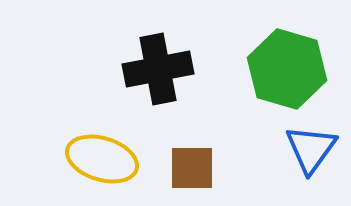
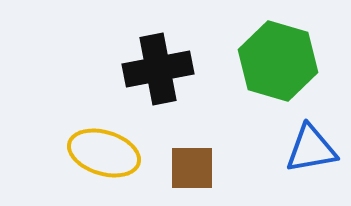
green hexagon: moved 9 px left, 8 px up
blue triangle: rotated 44 degrees clockwise
yellow ellipse: moved 2 px right, 6 px up
